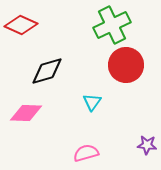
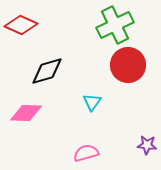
green cross: moved 3 px right
red circle: moved 2 px right
